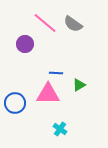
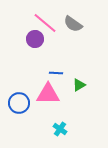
purple circle: moved 10 px right, 5 px up
blue circle: moved 4 px right
